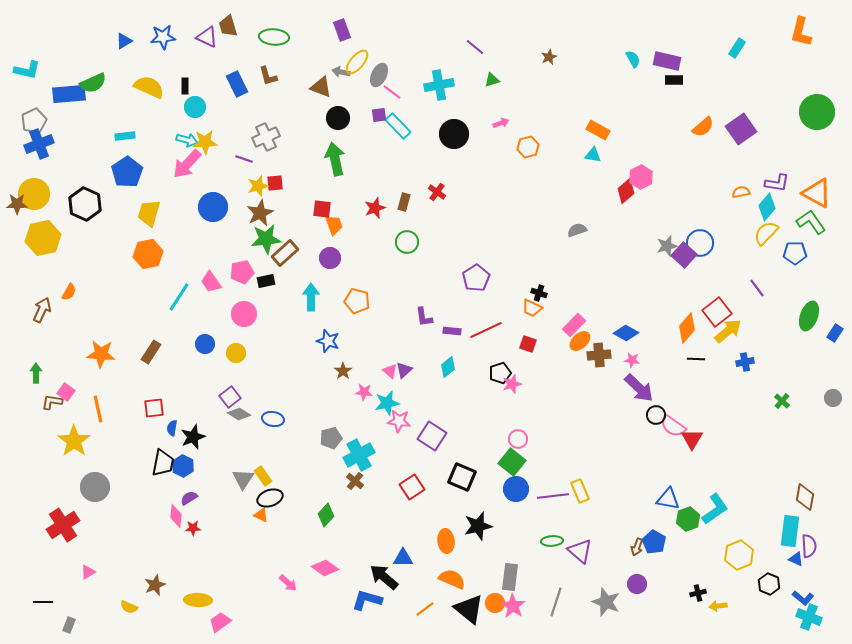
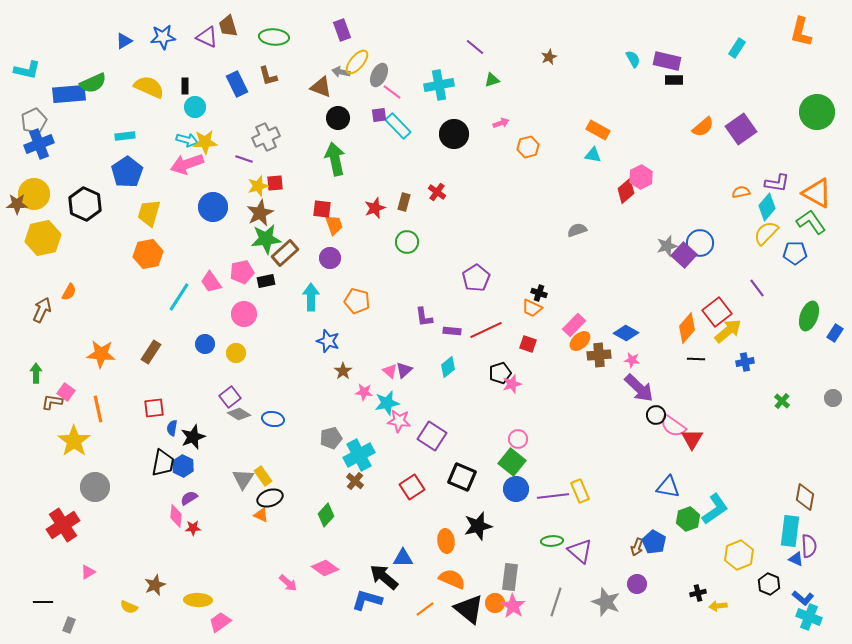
pink arrow at (187, 164): rotated 28 degrees clockwise
blue triangle at (668, 499): moved 12 px up
